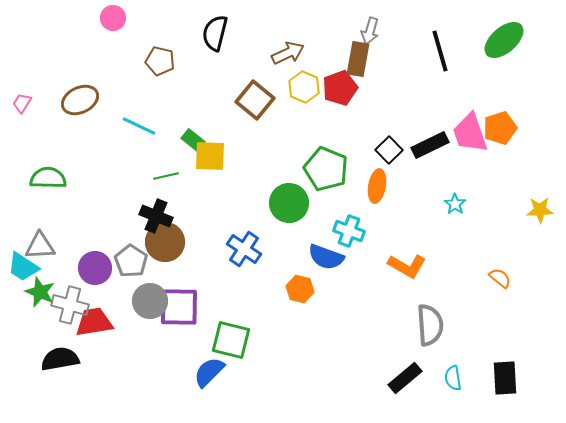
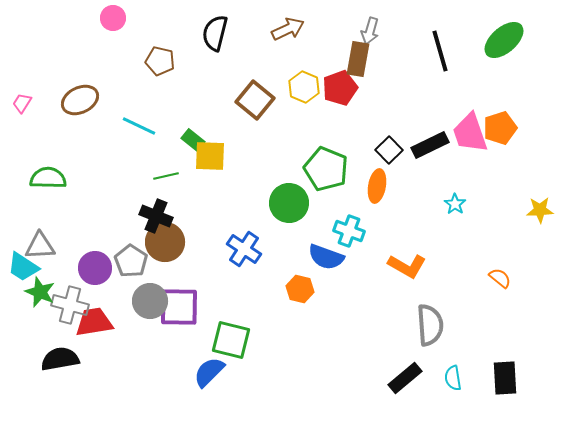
brown arrow at (288, 53): moved 24 px up
